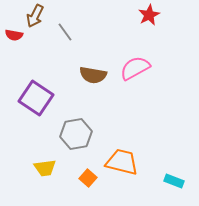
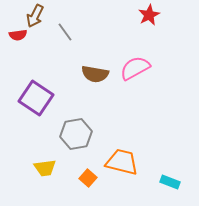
red semicircle: moved 4 px right; rotated 18 degrees counterclockwise
brown semicircle: moved 2 px right, 1 px up
cyan rectangle: moved 4 px left, 1 px down
